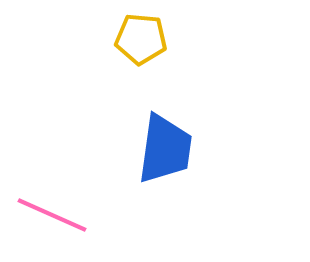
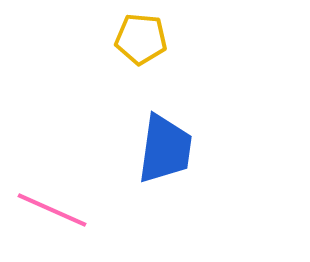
pink line: moved 5 px up
